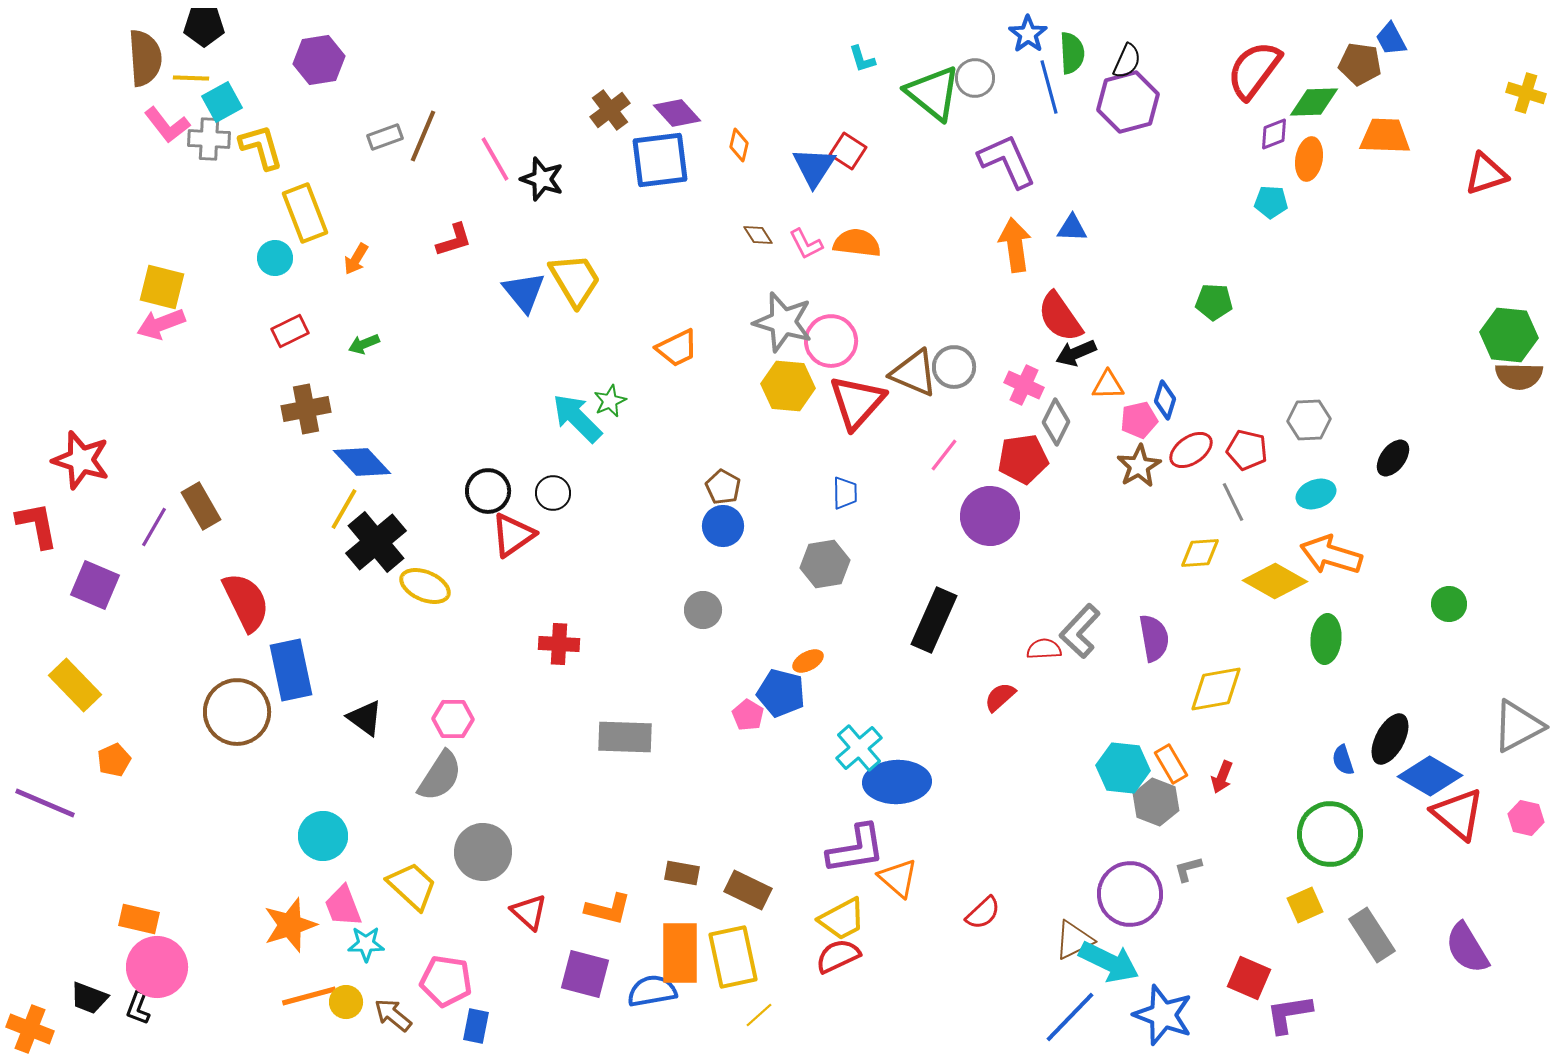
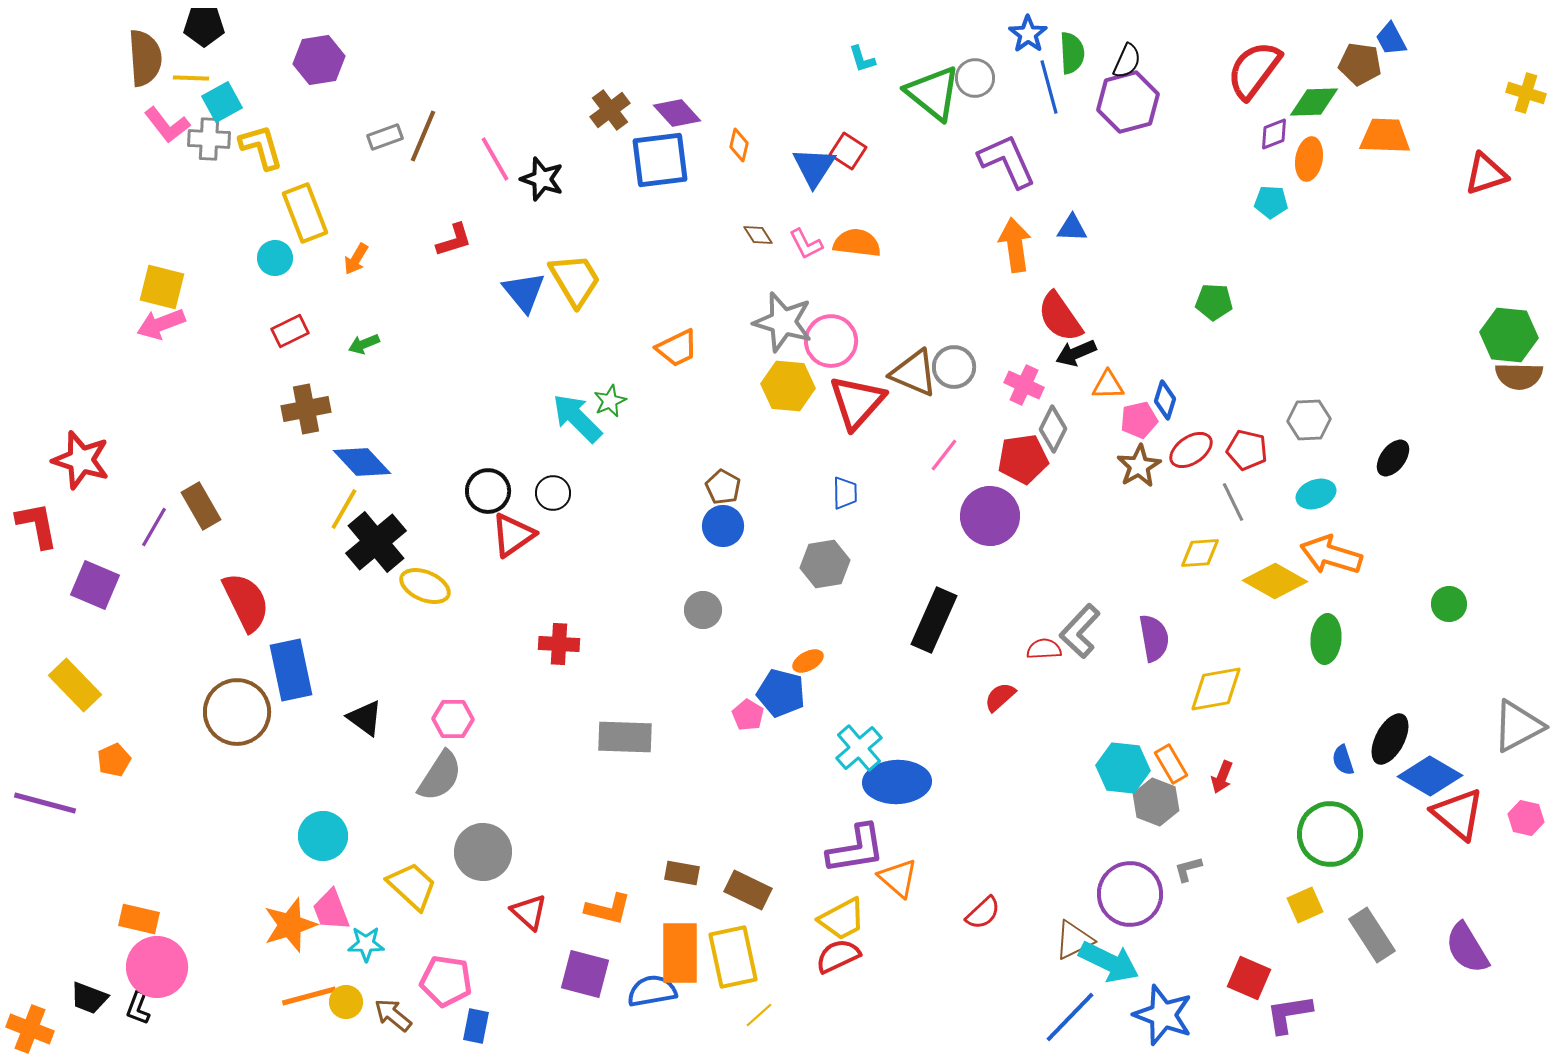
gray diamond at (1056, 422): moved 3 px left, 7 px down
purple line at (45, 803): rotated 8 degrees counterclockwise
pink trapezoid at (343, 906): moved 12 px left, 4 px down
